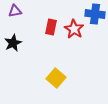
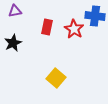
blue cross: moved 2 px down
red rectangle: moved 4 px left
